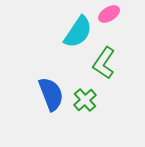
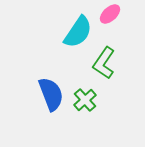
pink ellipse: moved 1 px right; rotated 10 degrees counterclockwise
